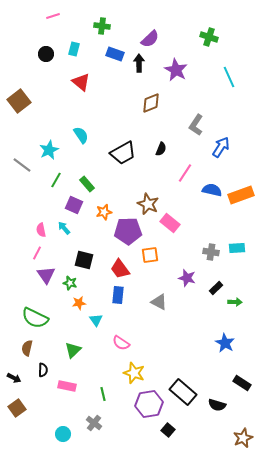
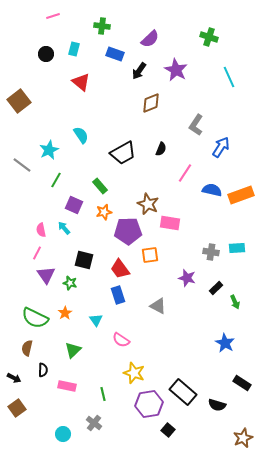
black arrow at (139, 63): moved 8 px down; rotated 144 degrees counterclockwise
green rectangle at (87, 184): moved 13 px right, 2 px down
pink rectangle at (170, 223): rotated 30 degrees counterclockwise
blue rectangle at (118, 295): rotated 24 degrees counterclockwise
gray triangle at (159, 302): moved 1 px left, 4 px down
green arrow at (235, 302): rotated 64 degrees clockwise
orange star at (79, 303): moved 14 px left, 10 px down; rotated 24 degrees counterclockwise
pink semicircle at (121, 343): moved 3 px up
